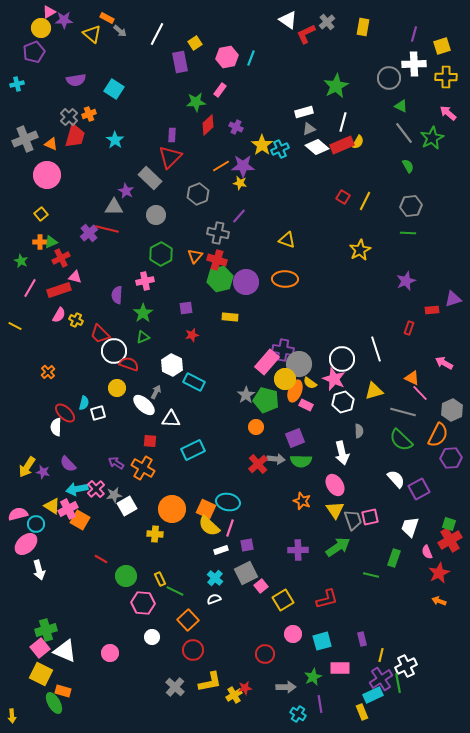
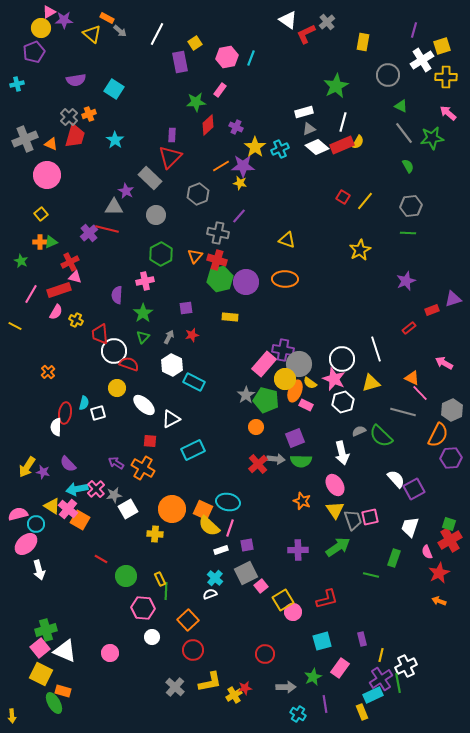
yellow rectangle at (363, 27): moved 15 px down
purple line at (414, 34): moved 4 px up
white cross at (414, 64): moved 8 px right, 4 px up; rotated 30 degrees counterclockwise
gray circle at (389, 78): moved 1 px left, 3 px up
green star at (432, 138): rotated 20 degrees clockwise
yellow star at (262, 145): moved 7 px left, 2 px down
yellow line at (365, 201): rotated 12 degrees clockwise
red cross at (61, 258): moved 9 px right, 4 px down
pink line at (30, 288): moved 1 px right, 6 px down
red rectangle at (432, 310): rotated 16 degrees counterclockwise
pink semicircle at (59, 315): moved 3 px left, 3 px up
red rectangle at (409, 328): rotated 32 degrees clockwise
red trapezoid at (100, 334): rotated 40 degrees clockwise
green triangle at (143, 337): rotated 24 degrees counterclockwise
pink rectangle at (267, 362): moved 3 px left, 2 px down
yellow triangle at (374, 391): moved 3 px left, 8 px up
gray arrow at (156, 392): moved 13 px right, 55 px up
red ellipse at (65, 413): rotated 55 degrees clockwise
white triangle at (171, 419): rotated 30 degrees counterclockwise
gray semicircle at (359, 431): rotated 112 degrees counterclockwise
green semicircle at (401, 440): moved 20 px left, 4 px up
purple square at (419, 489): moved 5 px left
white square at (127, 506): moved 1 px right, 3 px down
pink cross at (68, 509): rotated 24 degrees counterclockwise
orange square at (206, 509): moved 3 px left, 1 px down
green line at (175, 591): moved 9 px left; rotated 66 degrees clockwise
white semicircle at (214, 599): moved 4 px left, 5 px up
pink hexagon at (143, 603): moved 5 px down
pink circle at (293, 634): moved 22 px up
pink rectangle at (340, 668): rotated 54 degrees counterclockwise
purple line at (320, 704): moved 5 px right
